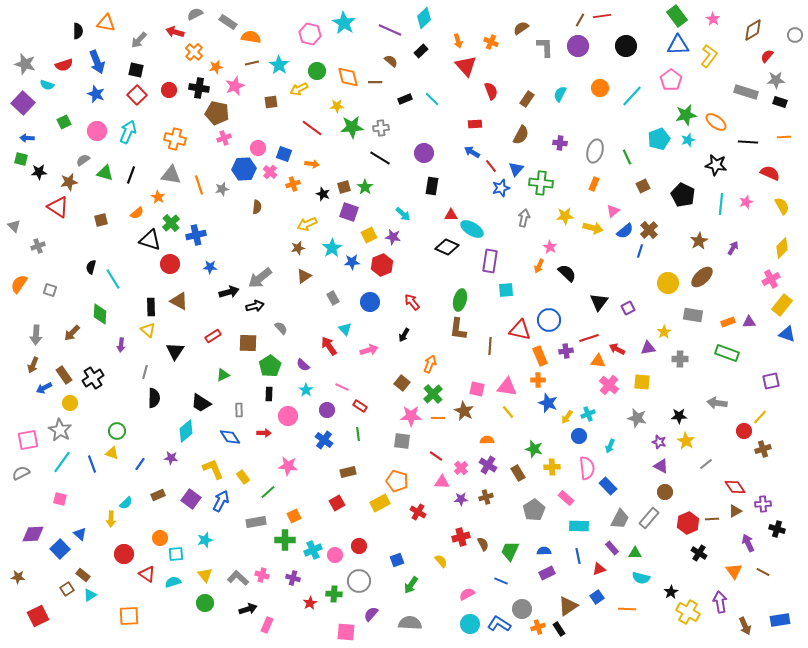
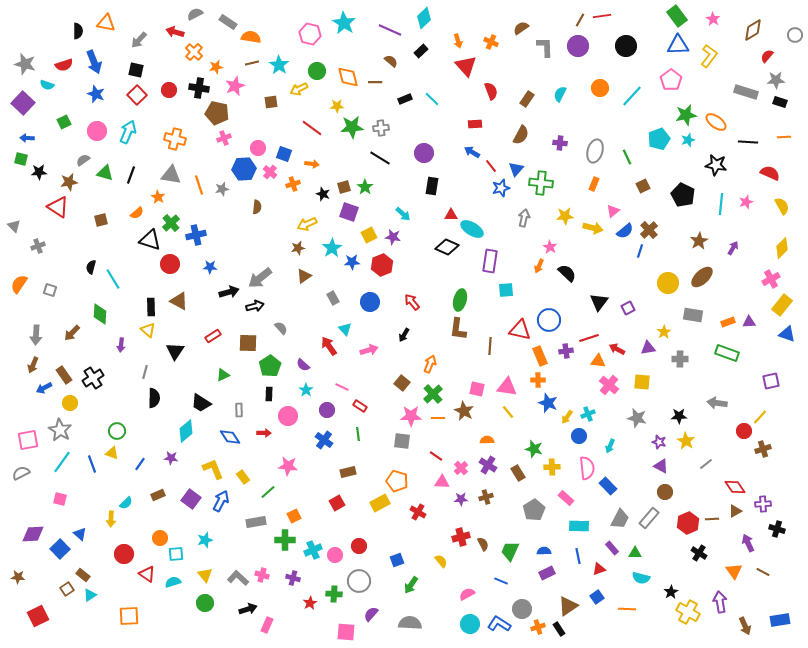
blue arrow at (97, 62): moved 3 px left
